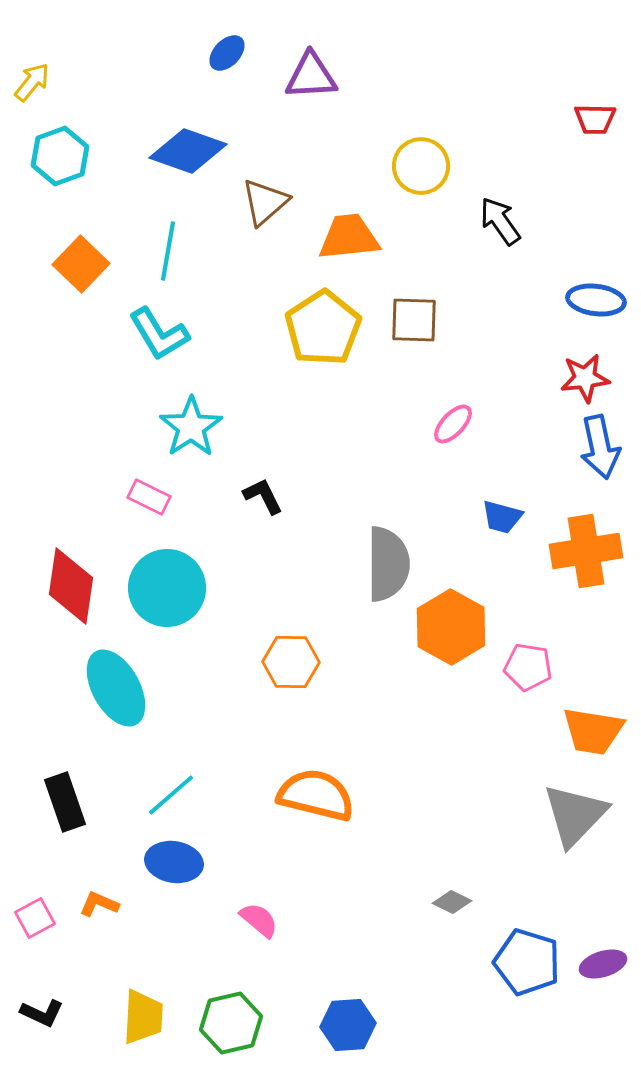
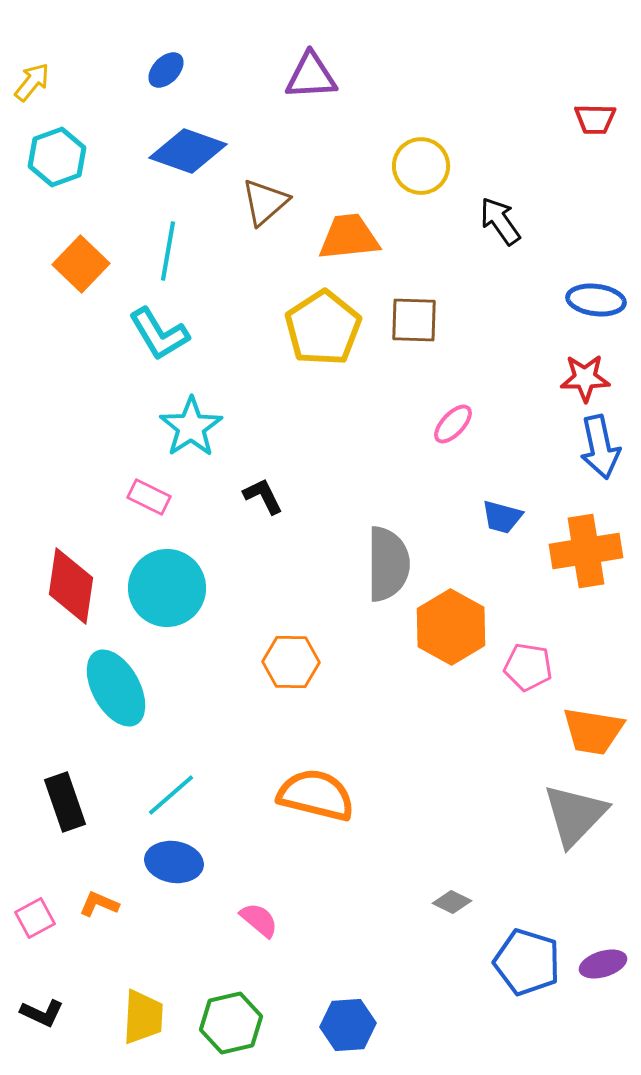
blue ellipse at (227, 53): moved 61 px left, 17 px down
cyan hexagon at (60, 156): moved 3 px left, 1 px down
red star at (585, 378): rotated 6 degrees clockwise
